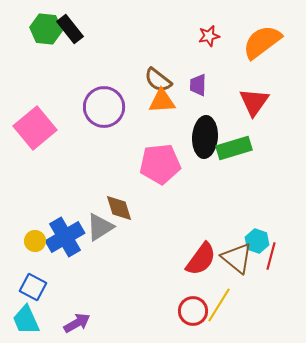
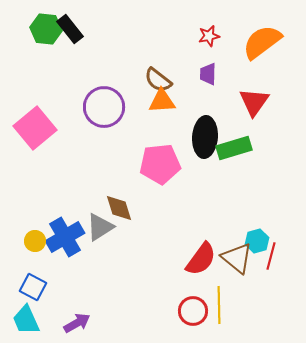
purple trapezoid: moved 10 px right, 11 px up
cyan hexagon: rotated 25 degrees clockwise
yellow line: rotated 33 degrees counterclockwise
